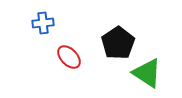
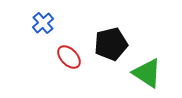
blue cross: rotated 35 degrees counterclockwise
black pentagon: moved 7 px left, 1 px down; rotated 20 degrees clockwise
